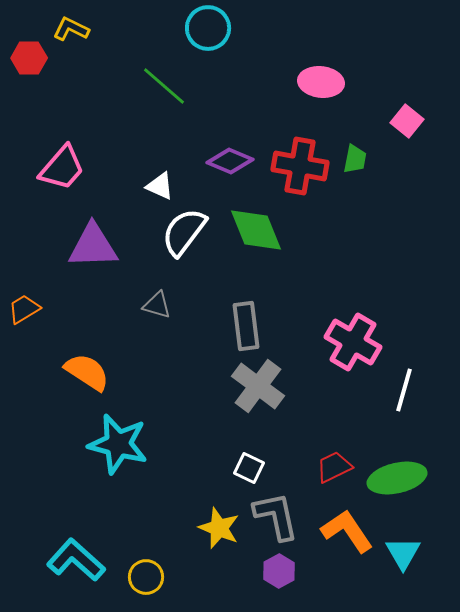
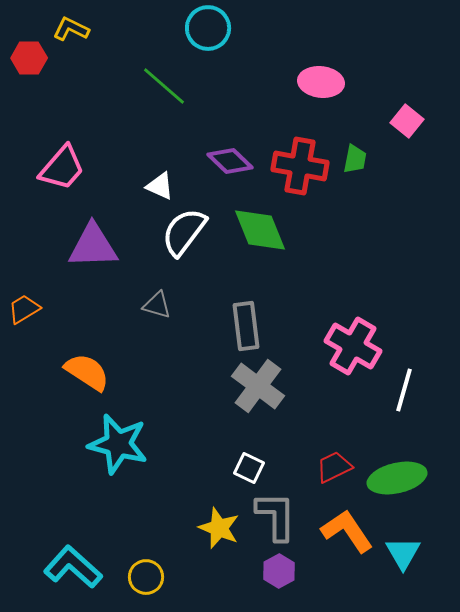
purple diamond: rotated 21 degrees clockwise
green diamond: moved 4 px right
pink cross: moved 4 px down
gray L-shape: rotated 12 degrees clockwise
cyan L-shape: moved 3 px left, 7 px down
